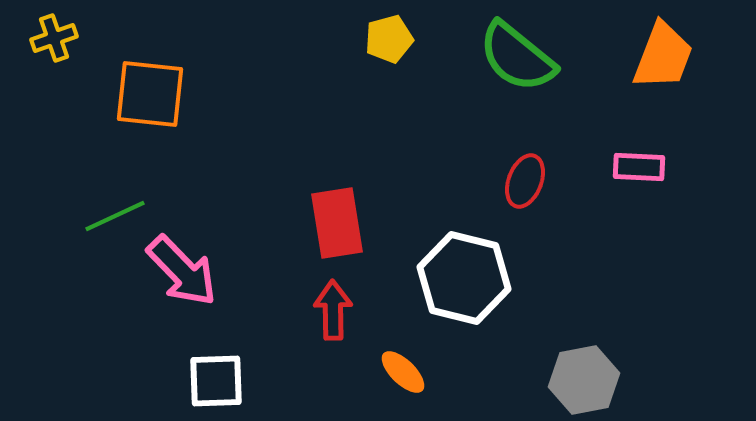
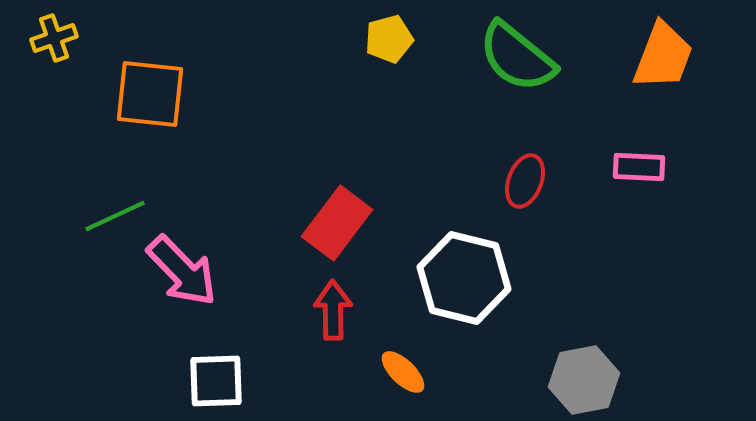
red rectangle: rotated 46 degrees clockwise
